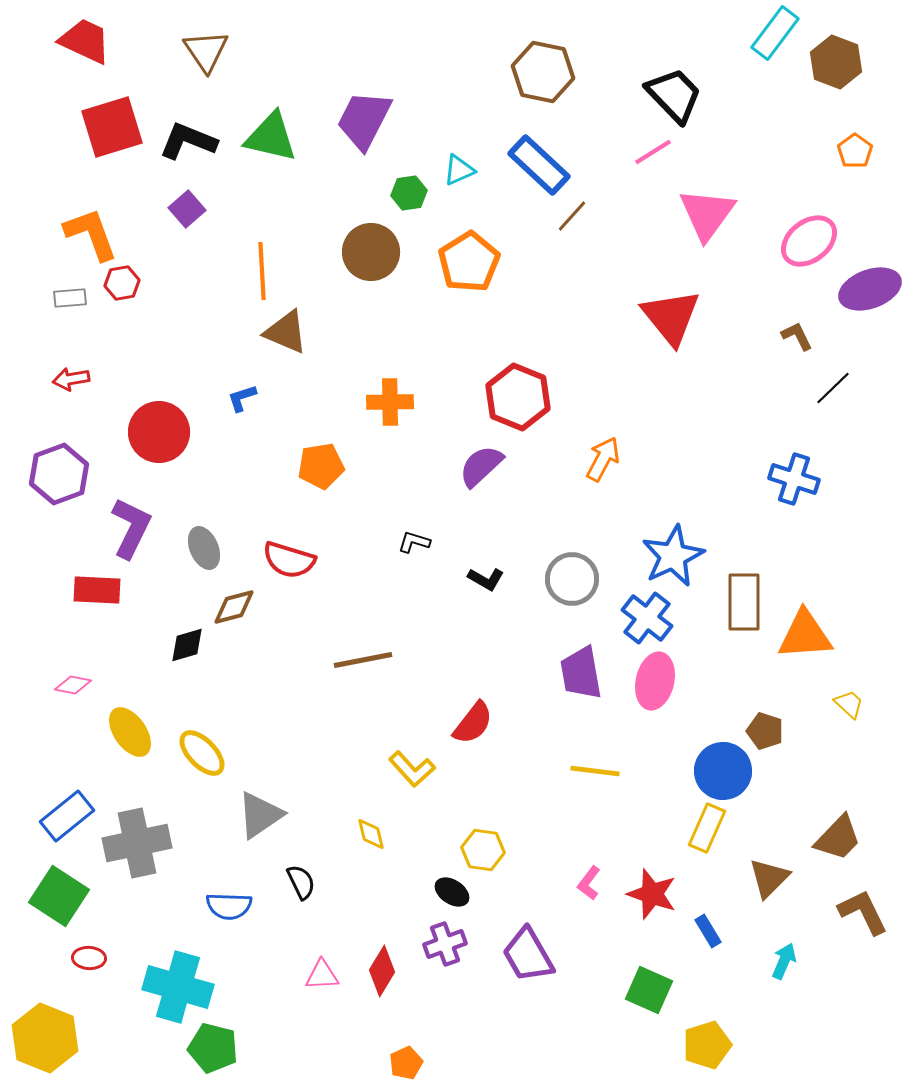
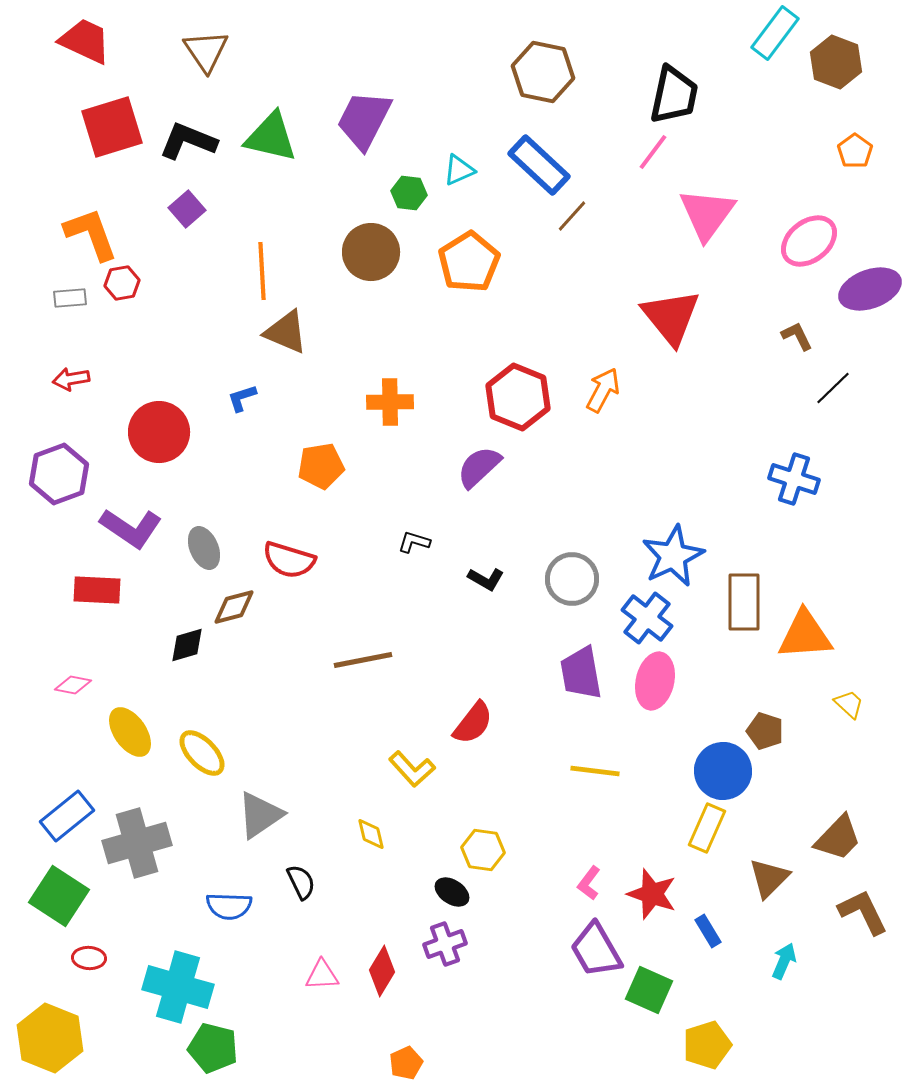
black trapezoid at (674, 95): rotated 56 degrees clockwise
pink line at (653, 152): rotated 21 degrees counterclockwise
green hexagon at (409, 193): rotated 16 degrees clockwise
orange arrow at (603, 459): moved 69 px up
purple semicircle at (481, 466): moved 2 px left, 1 px down
purple L-shape at (131, 528): rotated 98 degrees clockwise
gray cross at (137, 843): rotated 4 degrees counterclockwise
purple trapezoid at (528, 955): moved 68 px right, 5 px up
yellow hexagon at (45, 1038): moved 5 px right
